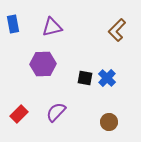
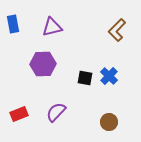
blue cross: moved 2 px right, 2 px up
red rectangle: rotated 24 degrees clockwise
